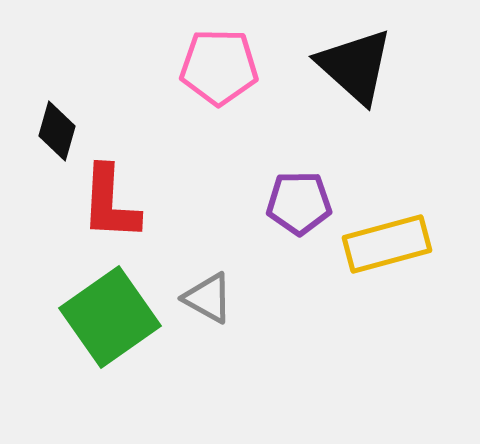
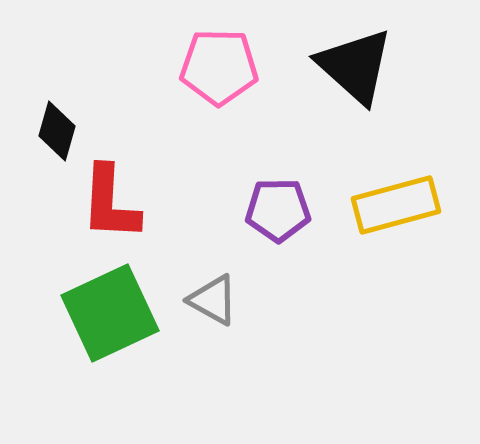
purple pentagon: moved 21 px left, 7 px down
yellow rectangle: moved 9 px right, 39 px up
gray triangle: moved 5 px right, 2 px down
green square: moved 4 px up; rotated 10 degrees clockwise
